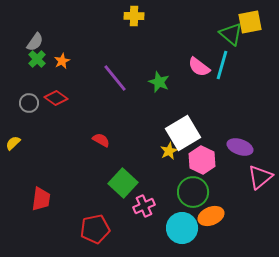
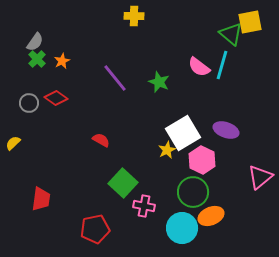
purple ellipse: moved 14 px left, 17 px up
yellow star: moved 2 px left, 1 px up
pink cross: rotated 35 degrees clockwise
